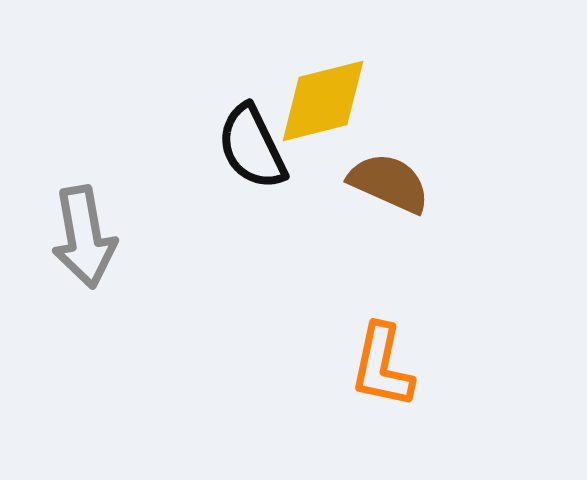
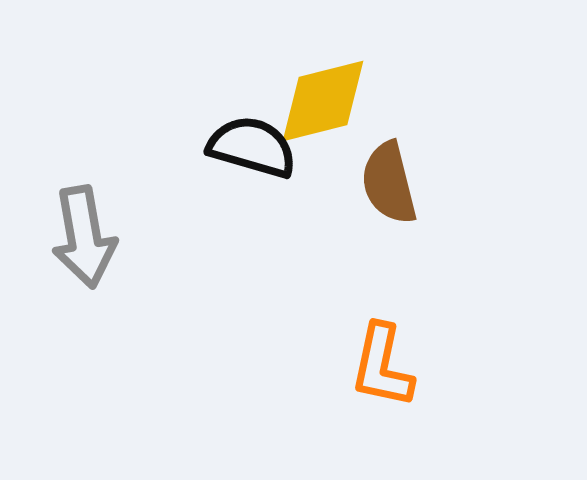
black semicircle: rotated 132 degrees clockwise
brown semicircle: rotated 128 degrees counterclockwise
